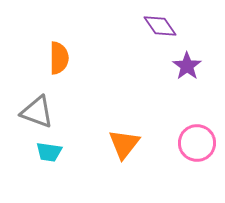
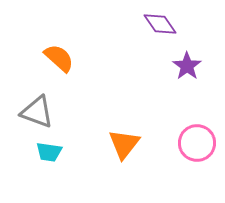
purple diamond: moved 2 px up
orange semicircle: rotated 48 degrees counterclockwise
